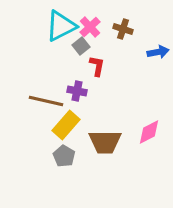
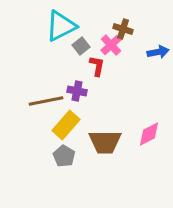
pink cross: moved 21 px right, 18 px down
brown line: rotated 24 degrees counterclockwise
pink diamond: moved 2 px down
